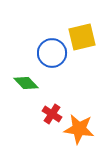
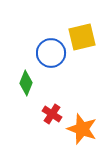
blue circle: moved 1 px left
green diamond: rotated 65 degrees clockwise
orange star: moved 3 px right; rotated 12 degrees clockwise
